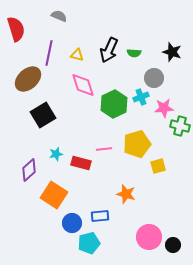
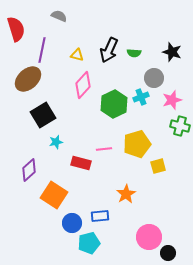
purple line: moved 7 px left, 3 px up
pink diamond: rotated 60 degrees clockwise
pink star: moved 8 px right, 8 px up; rotated 12 degrees counterclockwise
cyan star: moved 12 px up
orange star: rotated 24 degrees clockwise
black circle: moved 5 px left, 8 px down
